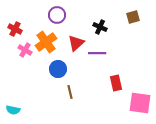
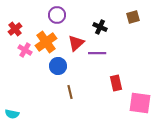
red cross: rotated 24 degrees clockwise
blue circle: moved 3 px up
cyan semicircle: moved 1 px left, 4 px down
